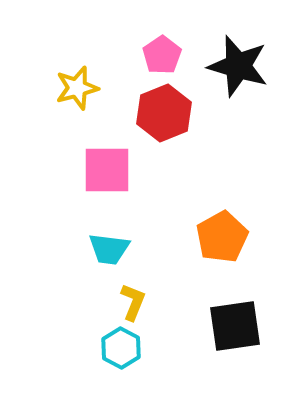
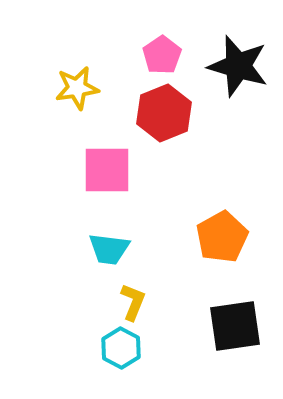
yellow star: rotated 6 degrees clockwise
